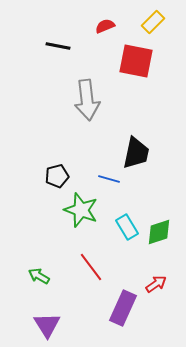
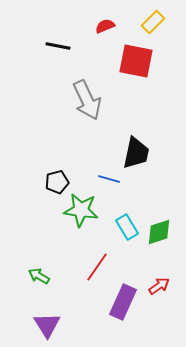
gray arrow: rotated 18 degrees counterclockwise
black pentagon: moved 6 px down
green star: rotated 12 degrees counterclockwise
red line: moved 6 px right; rotated 72 degrees clockwise
red arrow: moved 3 px right, 2 px down
purple rectangle: moved 6 px up
